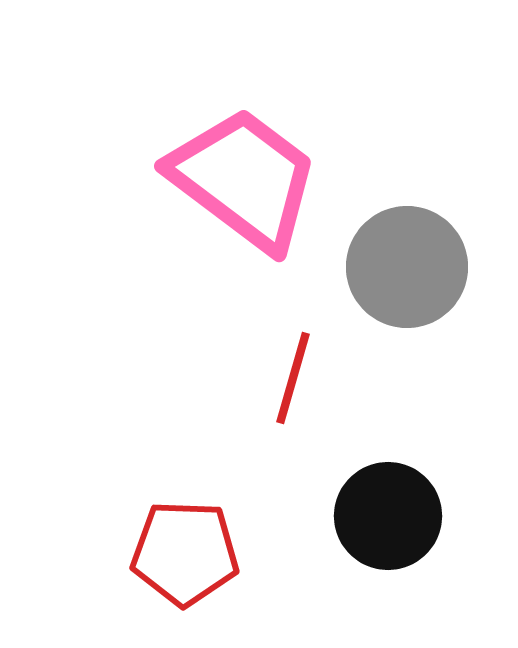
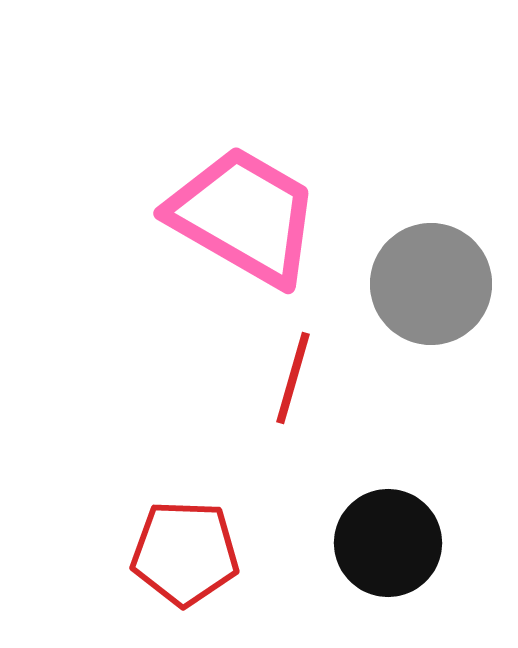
pink trapezoid: moved 37 px down; rotated 7 degrees counterclockwise
gray circle: moved 24 px right, 17 px down
black circle: moved 27 px down
